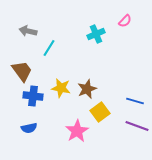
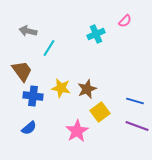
blue semicircle: rotated 28 degrees counterclockwise
